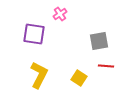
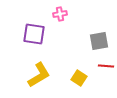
pink cross: rotated 24 degrees clockwise
yellow L-shape: rotated 32 degrees clockwise
